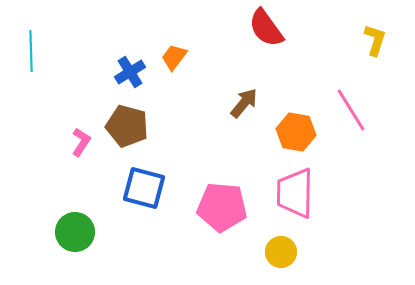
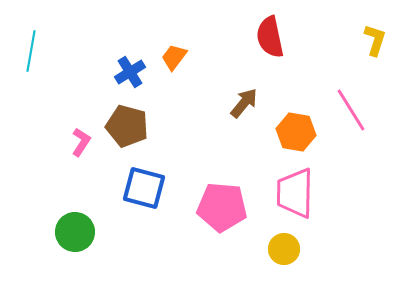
red semicircle: moved 4 px right, 9 px down; rotated 24 degrees clockwise
cyan line: rotated 12 degrees clockwise
yellow circle: moved 3 px right, 3 px up
